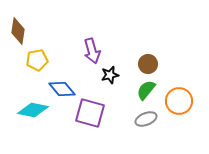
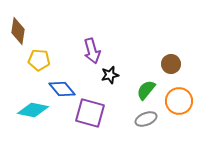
yellow pentagon: moved 2 px right; rotated 15 degrees clockwise
brown circle: moved 23 px right
